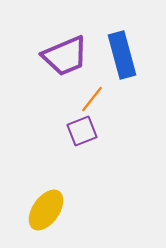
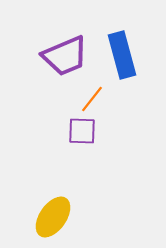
purple square: rotated 24 degrees clockwise
yellow ellipse: moved 7 px right, 7 px down
